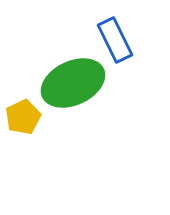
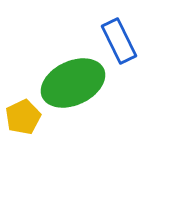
blue rectangle: moved 4 px right, 1 px down
